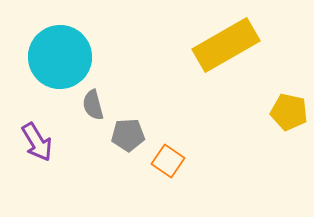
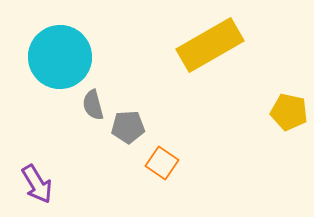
yellow rectangle: moved 16 px left
gray pentagon: moved 8 px up
purple arrow: moved 42 px down
orange square: moved 6 px left, 2 px down
